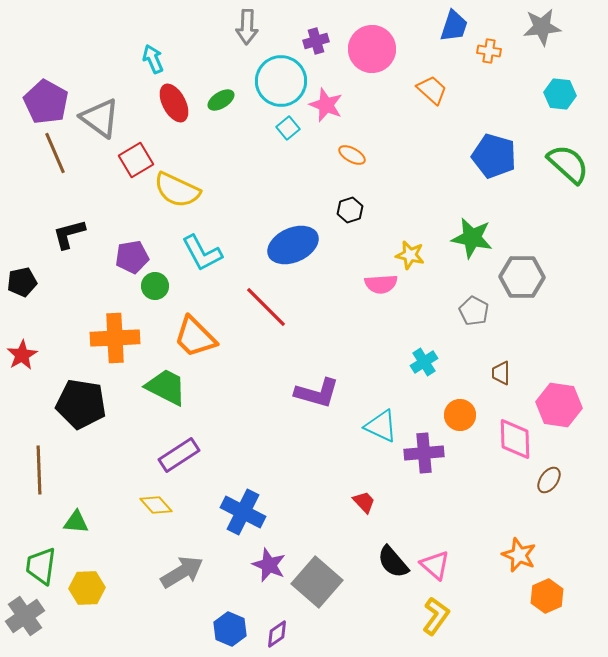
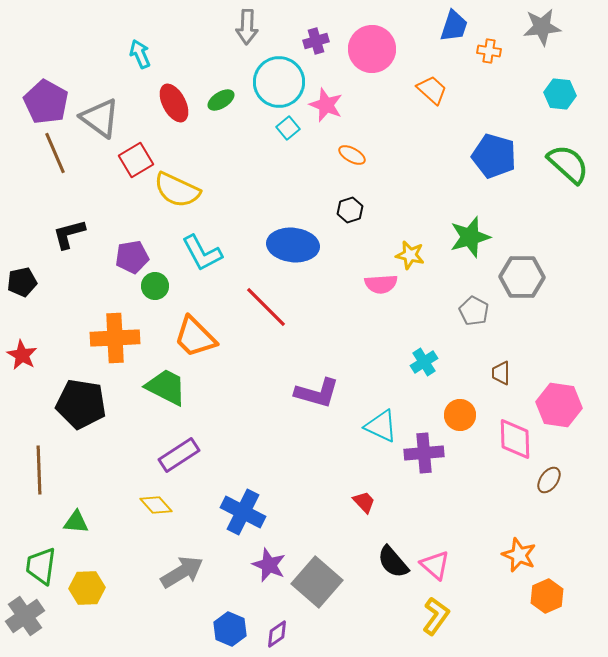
cyan arrow at (153, 59): moved 13 px left, 5 px up
cyan circle at (281, 81): moved 2 px left, 1 px down
green star at (472, 238): moved 2 px left, 1 px up; rotated 27 degrees counterclockwise
blue ellipse at (293, 245): rotated 30 degrees clockwise
red star at (22, 355): rotated 12 degrees counterclockwise
